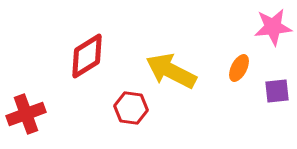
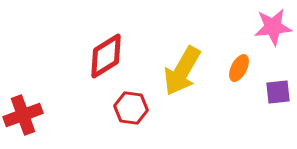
red diamond: moved 19 px right
yellow arrow: moved 11 px right; rotated 87 degrees counterclockwise
purple square: moved 1 px right, 1 px down
red cross: moved 3 px left, 1 px down
